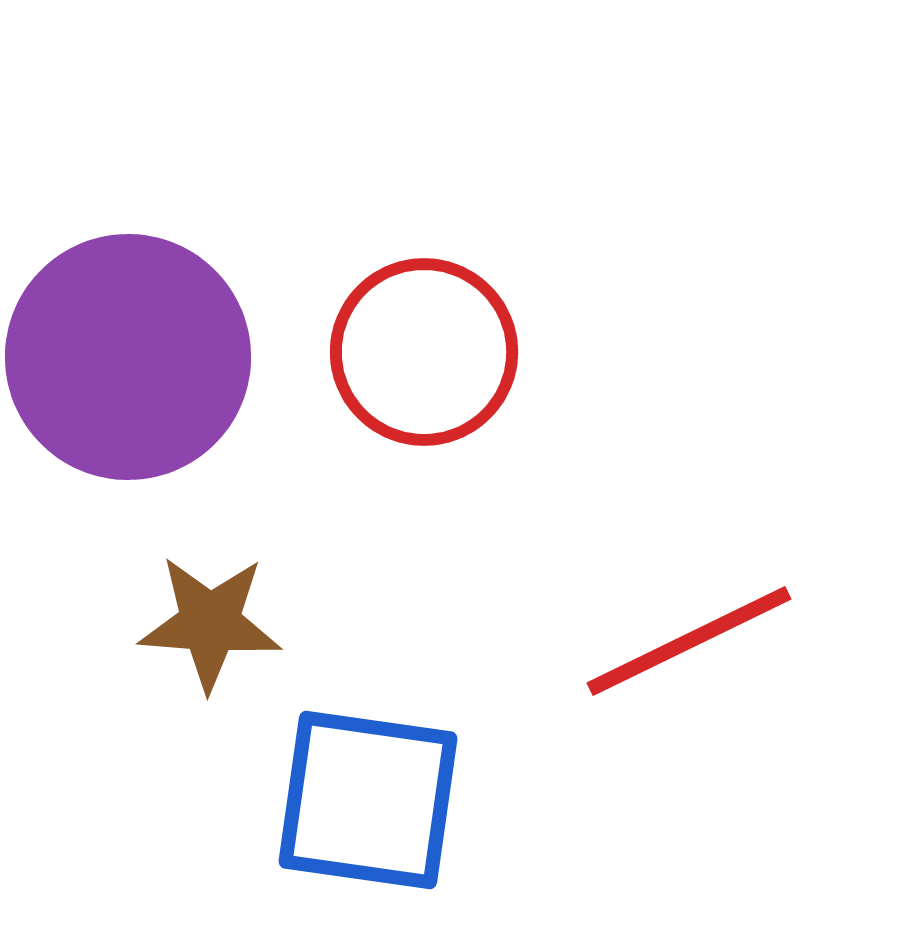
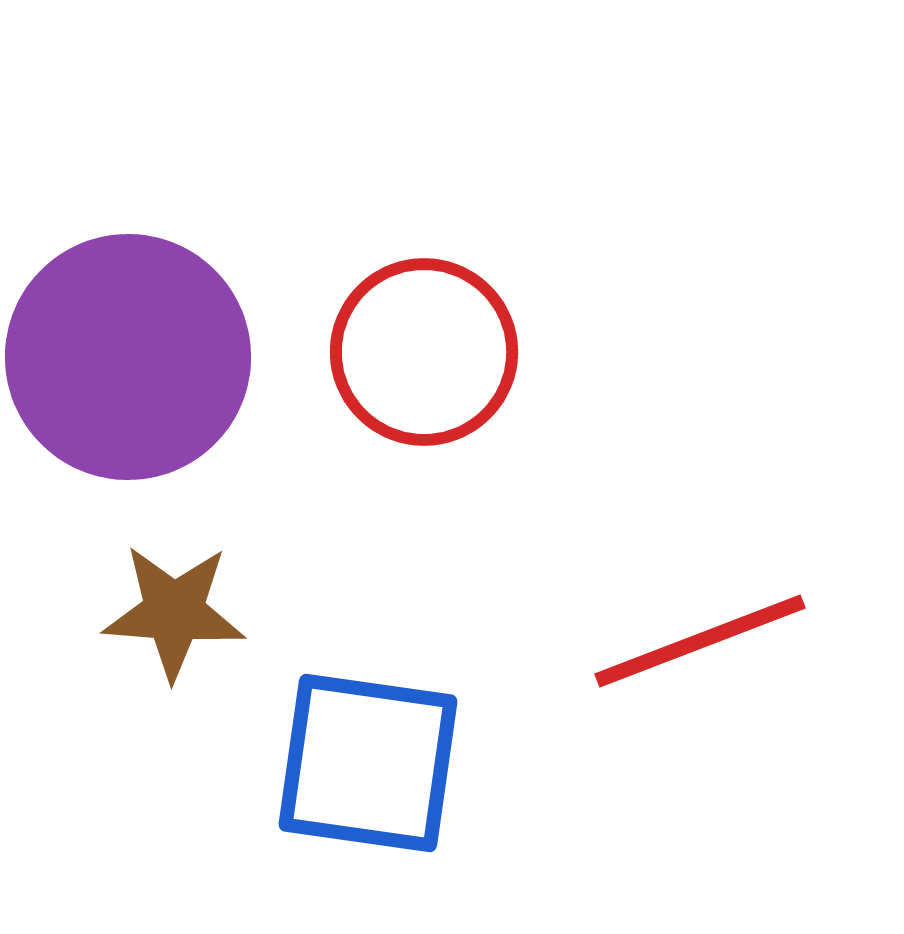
brown star: moved 36 px left, 11 px up
red line: moved 11 px right; rotated 5 degrees clockwise
blue square: moved 37 px up
